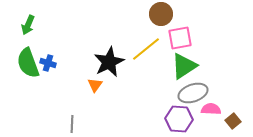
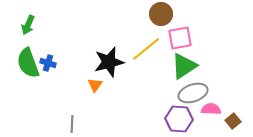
black star: rotated 12 degrees clockwise
